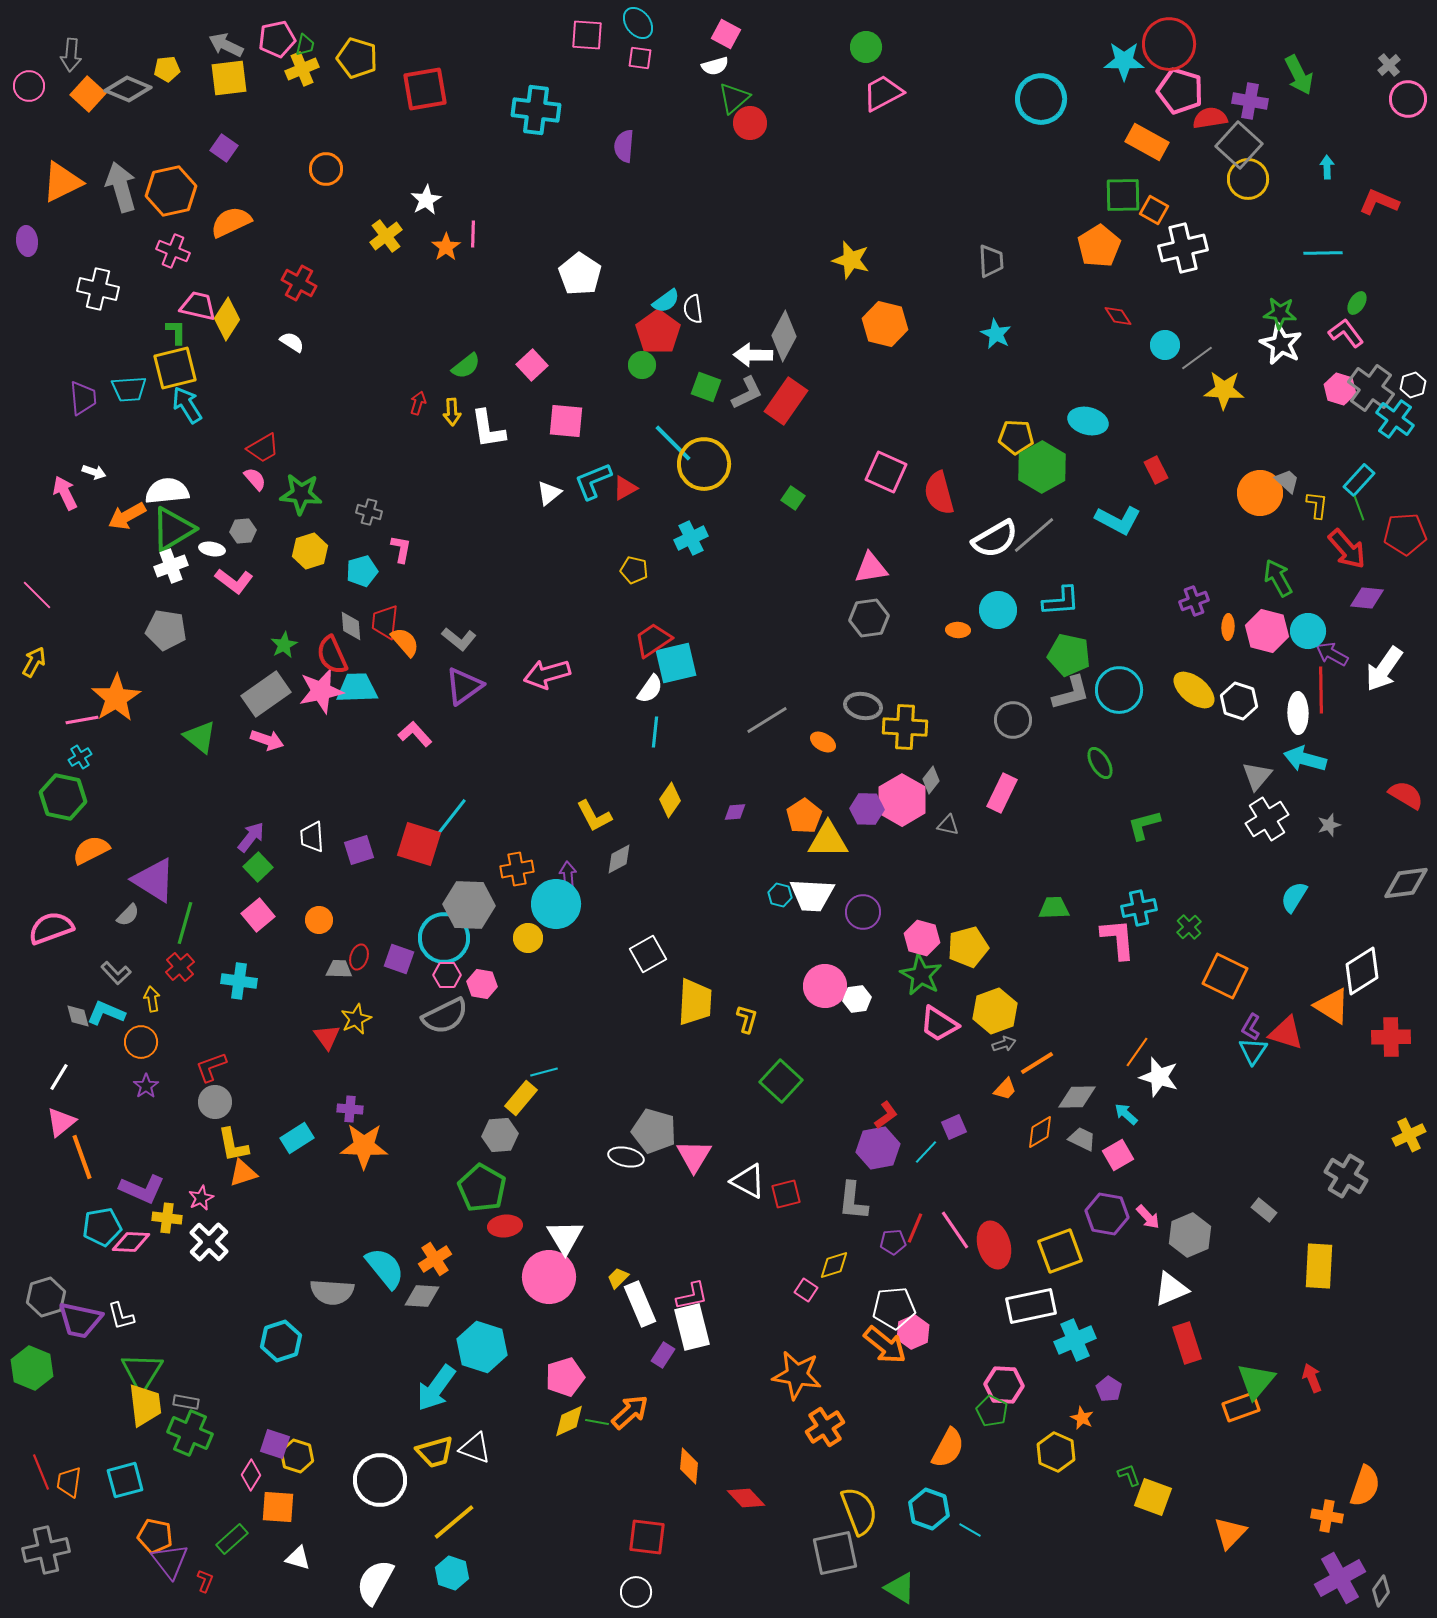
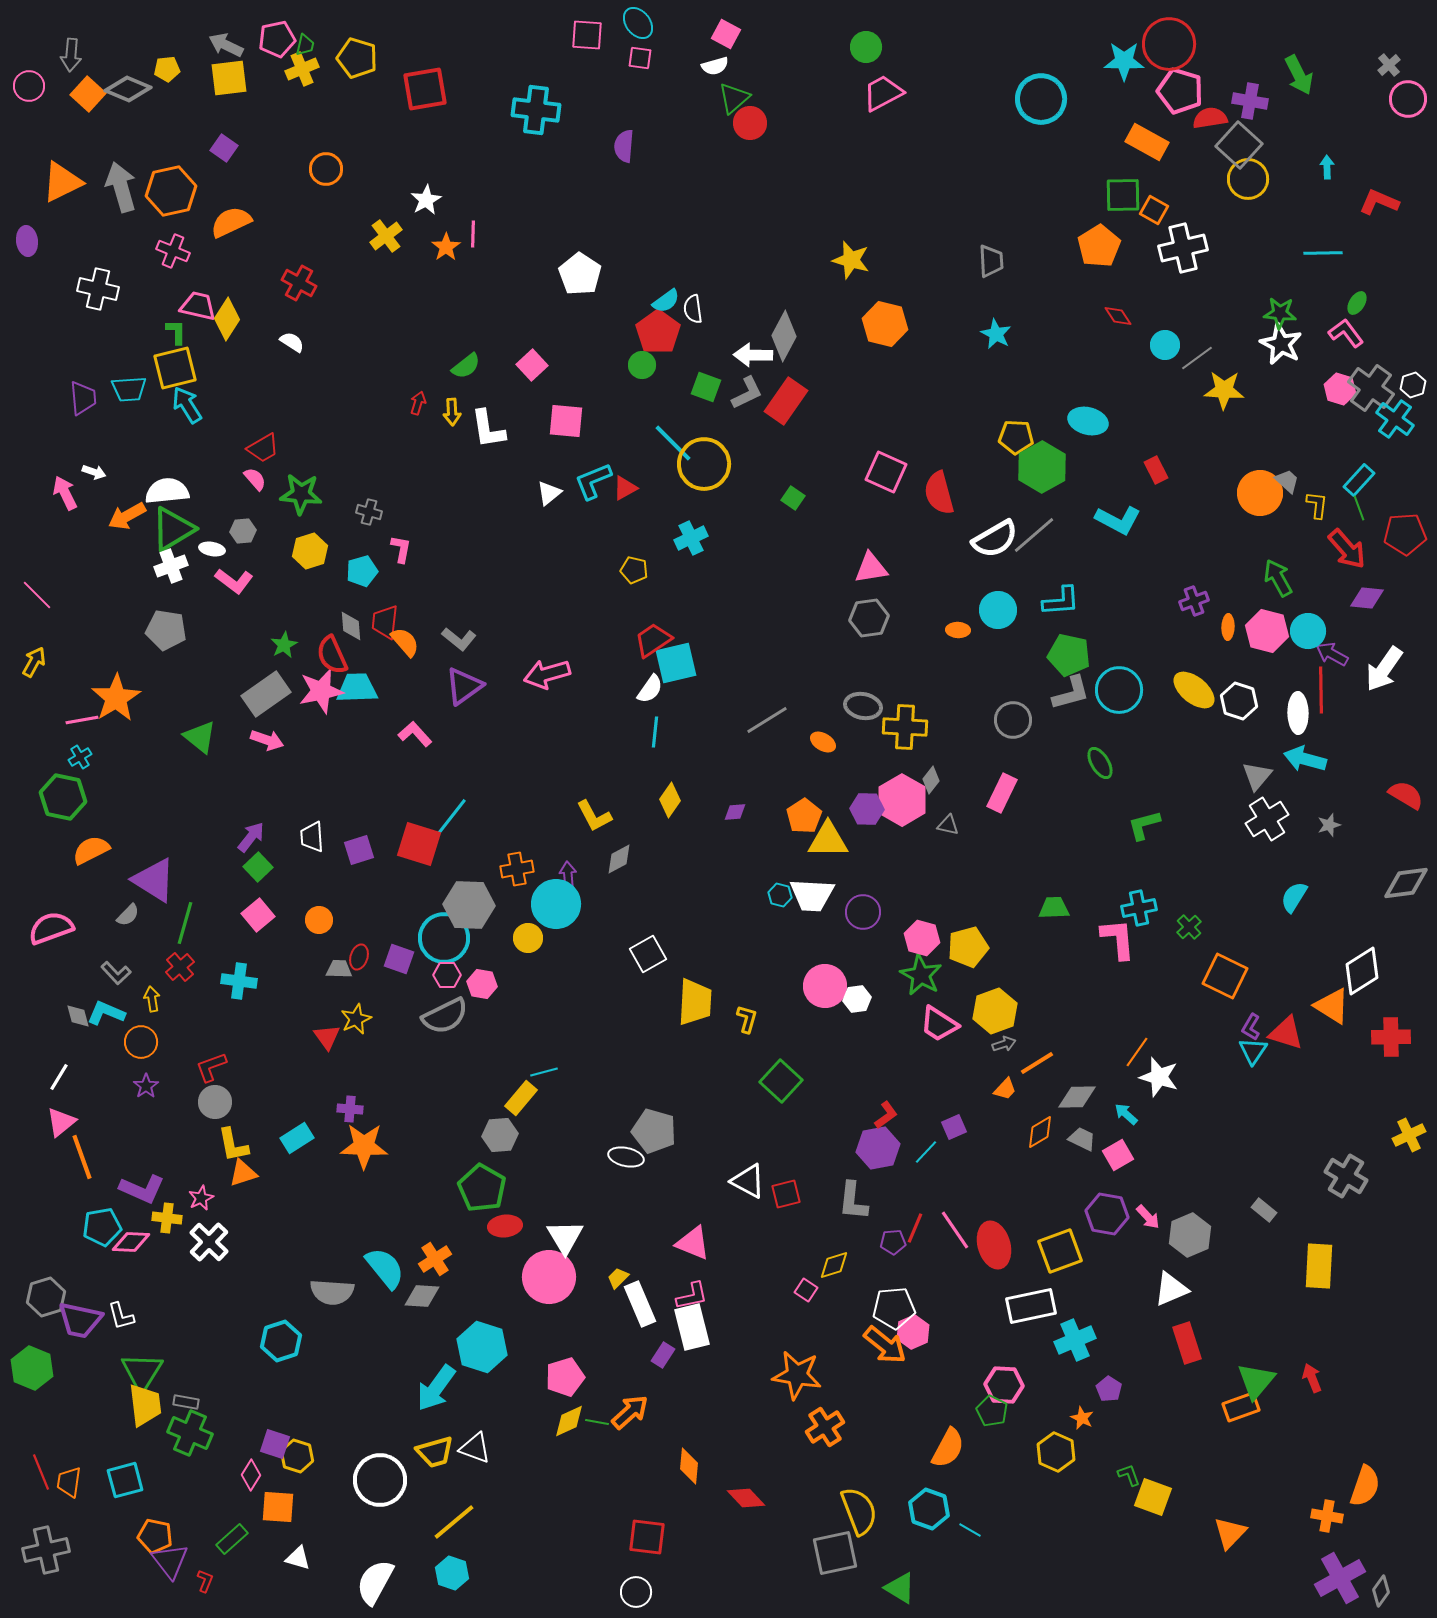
pink triangle at (694, 1156): moved 1 px left, 87 px down; rotated 39 degrees counterclockwise
